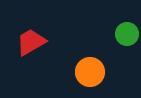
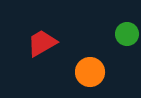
red trapezoid: moved 11 px right, 1 px down
